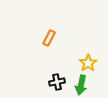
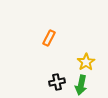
yellow star: moved 2 px left, 1 px up
